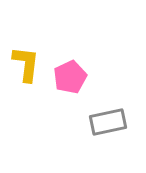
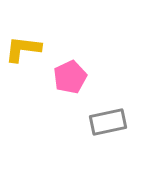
yellow L-shape: moved 3 px left, 15 px up; rotated 90 degrees counterclockwise
